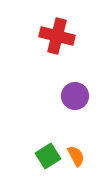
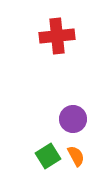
red cross: rotated 20 degrees counterclockwise
purple circle: moved 2 px left, 23 px down
